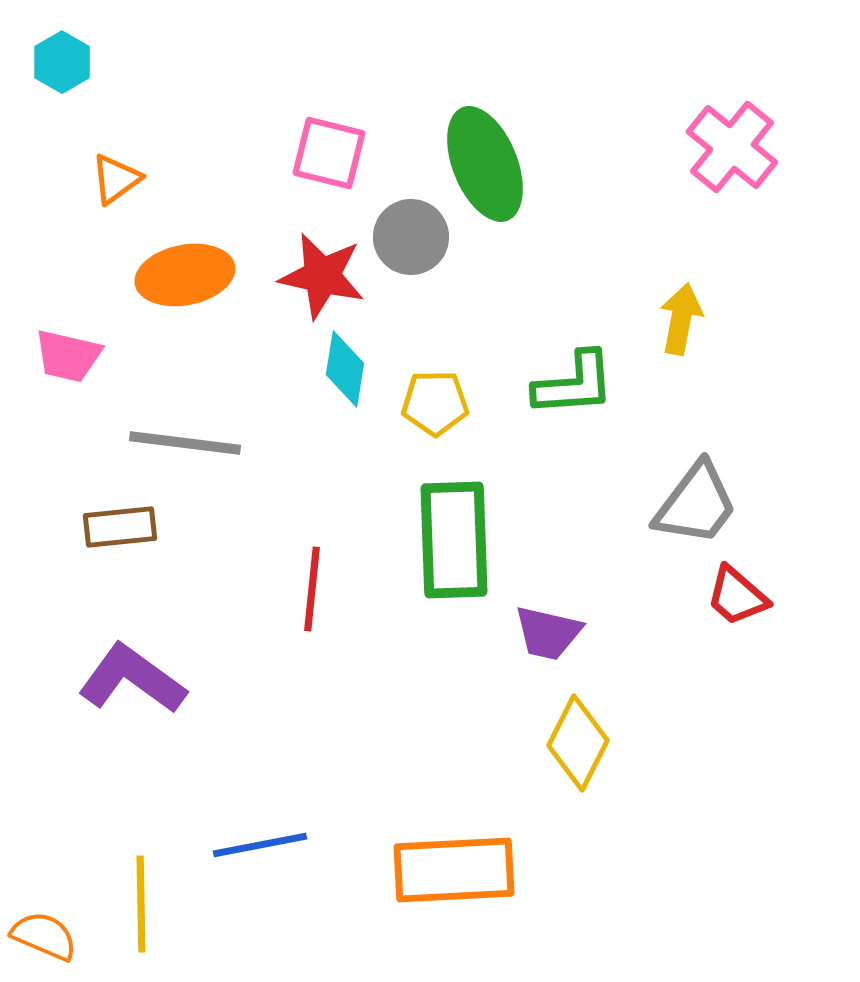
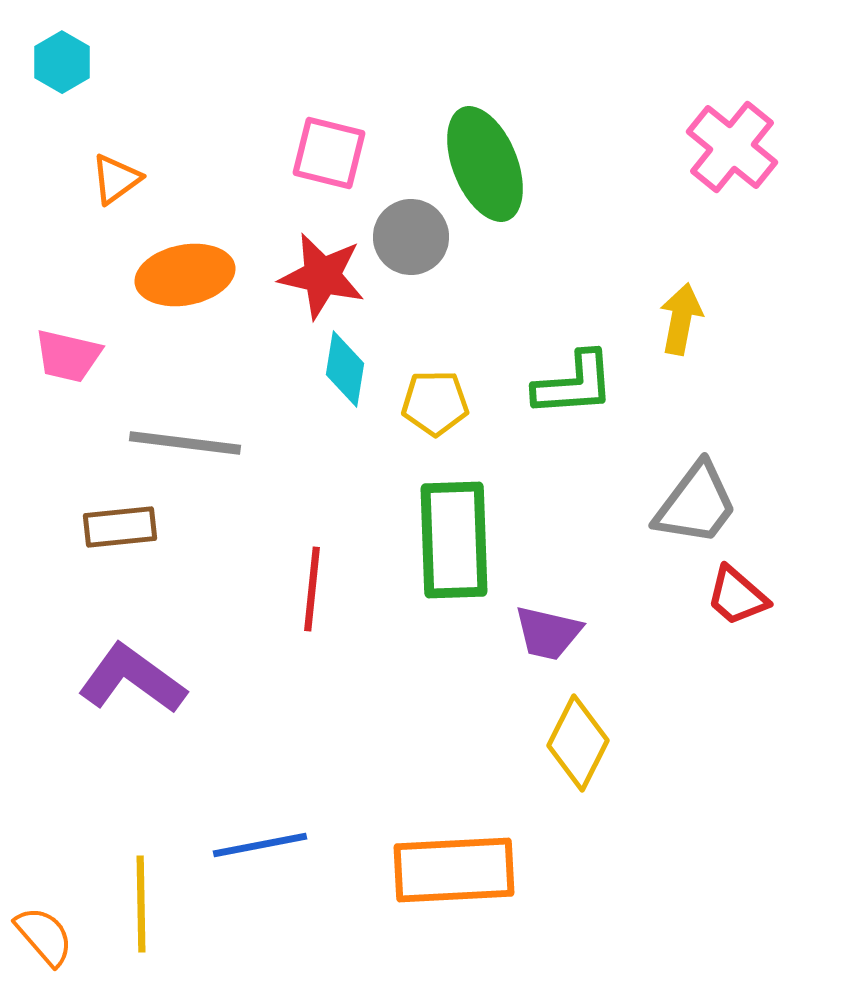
orange semicircle: rotated 26 degrees clockwise
